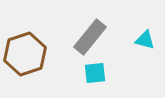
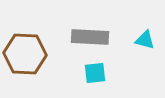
gray rectangle: rotated 54 degrees clockwise
brown hexagon: rotated 21 degrees clockwise
